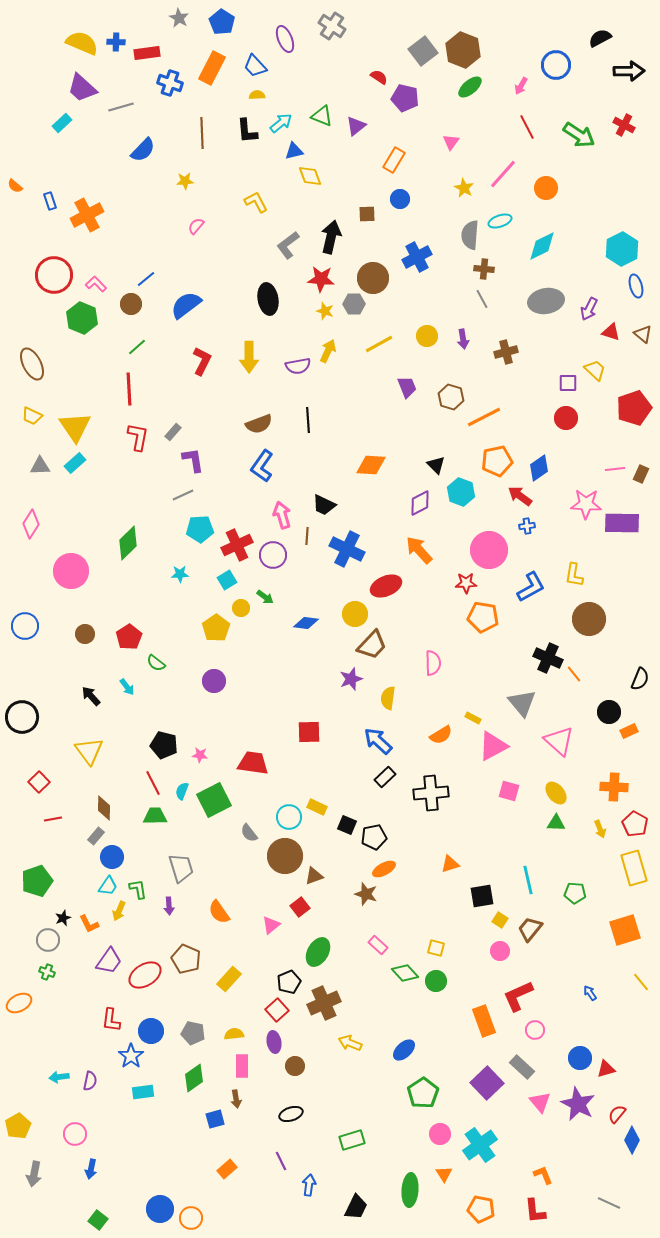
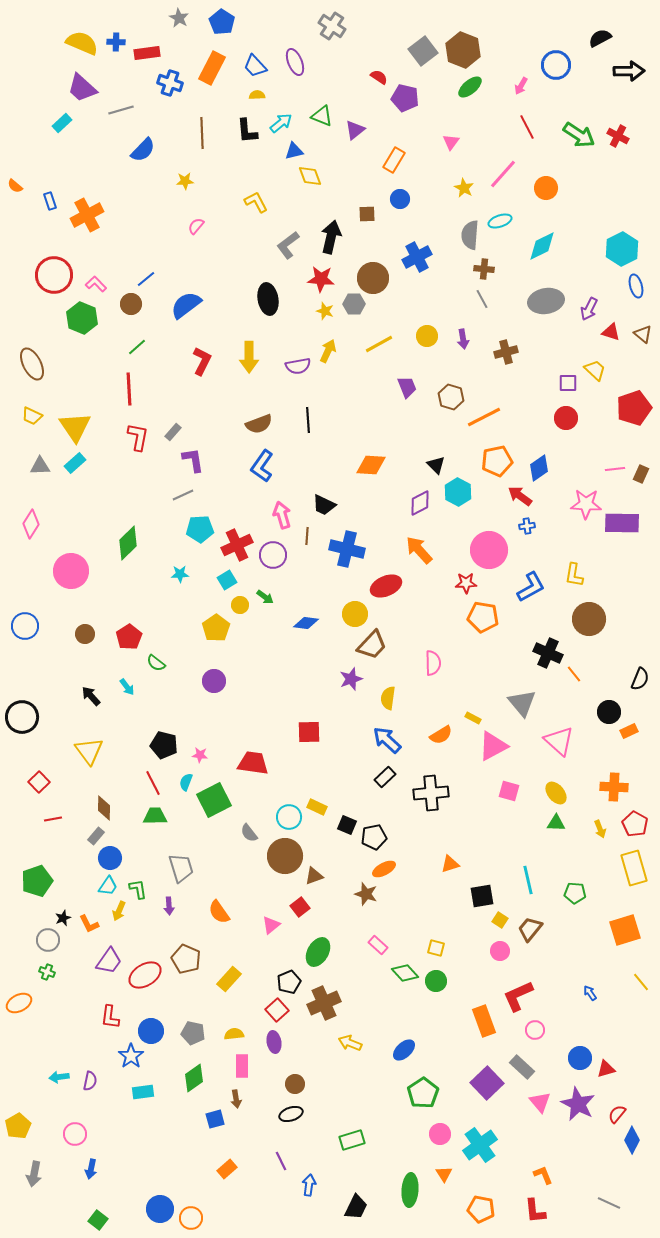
purple ellipse at (285, 39): moved 10 px right, 23 px down
gray line at (121, 107): moved 3 px down
red cross at (624, 125): moved 6 px left, 11 px down
purple triangle at (356, 126): moved 1 px left, 4 px down
cyan hexagon at (461, 492): moved 3 px left; rotated 8 degrees clockwise
blue cross at (347, 549): rotated 12 degrees counterclockwise
yellow circle at (241, 608): moved 1 px left, 3 px up
black cross at (548, 658): moved 5 px up
blue arrow at (378, 741): moved 9 px right, 1 px up
cyan semicircle at (182, 791): moved 4 px right, 9 px up
blue circle at (112, 857): moved 2 px left, 1 px down
red L-shape at (111, 1020): moved 1 px left, 3 px up
brown circle at (295, 1066): moved 18 px down
